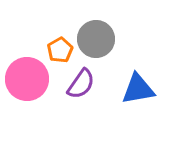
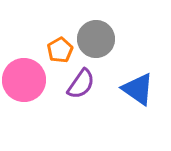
pink circle: moved 3 px left, 1 px down
blue triangle: rotated 45 degrees clockwise
